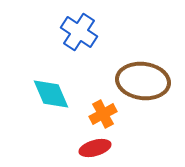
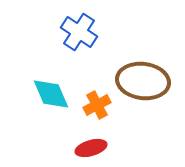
orange cross: moved 6 px left, 9 px up
red ellipse: moved 4 px left
